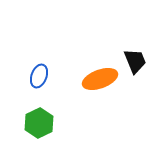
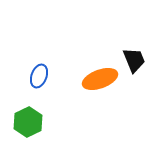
black trapezoid: moved 1 px left, 1 px up
green hexagon: moved 11 px left, 1 px up
